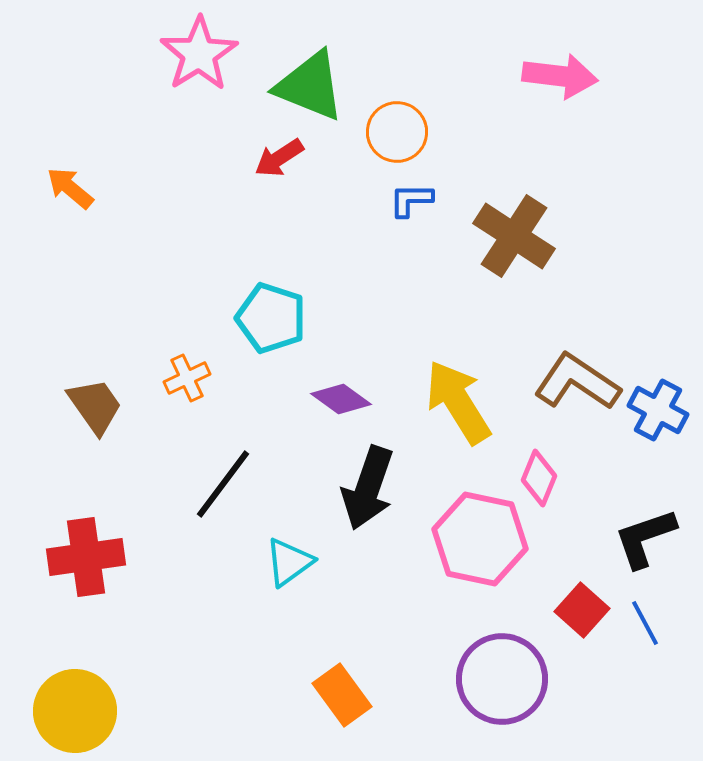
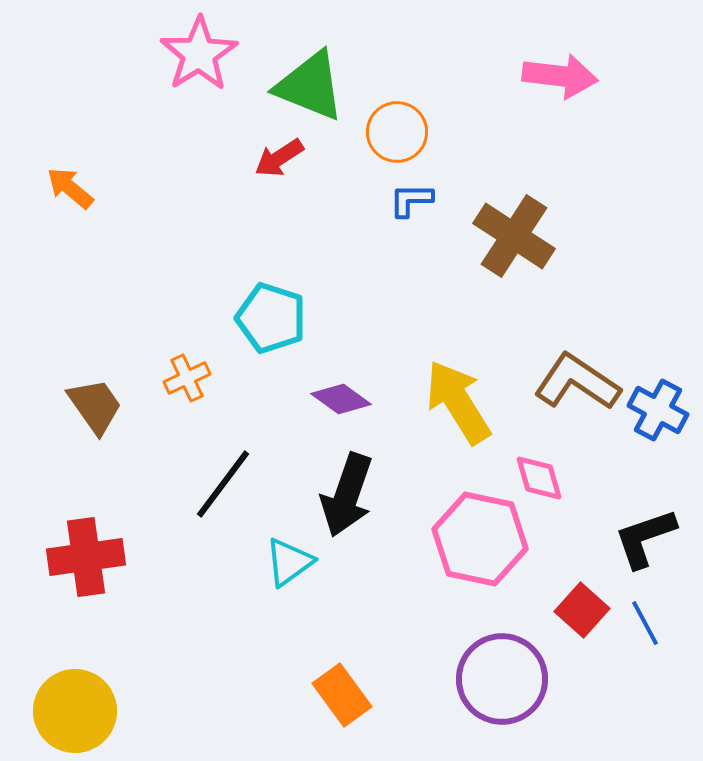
pink diamond: rotated 38 degrees counterclockwise
black arrow: moved 21 px left, 7 px down
